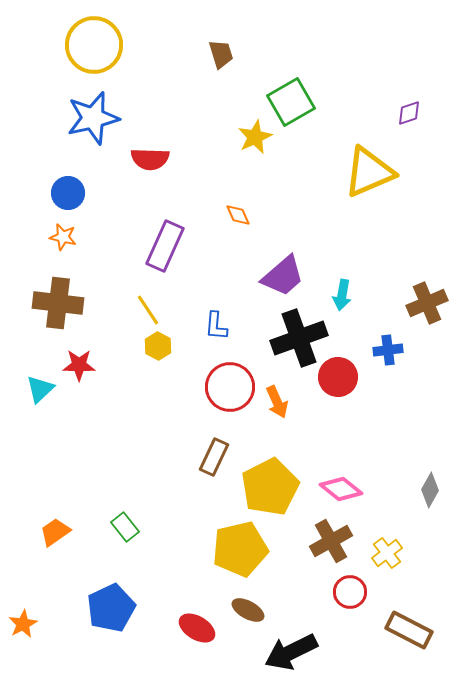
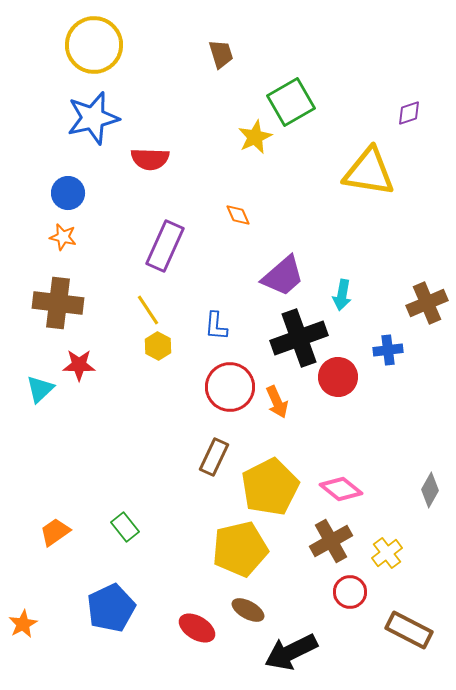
yellow triangle at (369, 172): rotated 32 degrees clockwise
